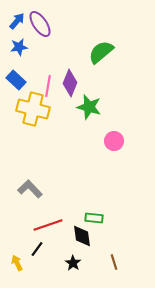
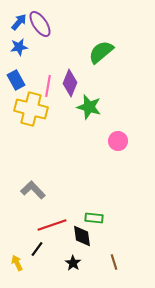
blue arrow: moved 2 px right, 1 px down
blue rectangle: rotated 18 degrees clockwise
yellow cross: moved 2 px left
pink circle: moved 4 px right
gray L-shape: moved 3 px right, 1 px down
red line: moved 4 px right
